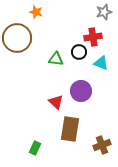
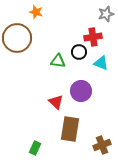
gray star: moved 2 px right, 2 px down
green triangle: moved 2 px right, 2 px down
